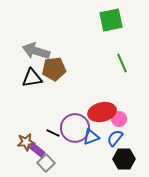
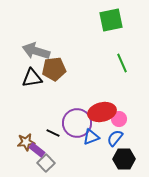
purple circle: moved 2 px right, 5 px up
